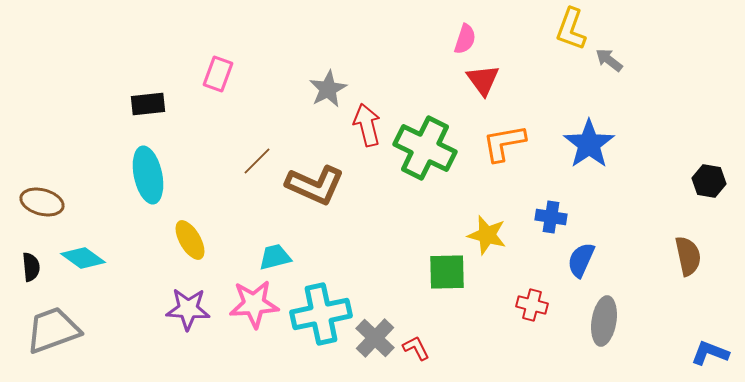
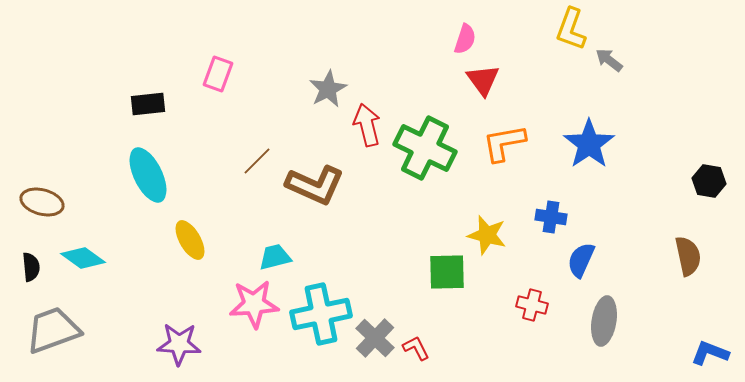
cyan ellipse: rotated 14 degrees counterclockwise
purple star: moved 9 px left, 35 px down
